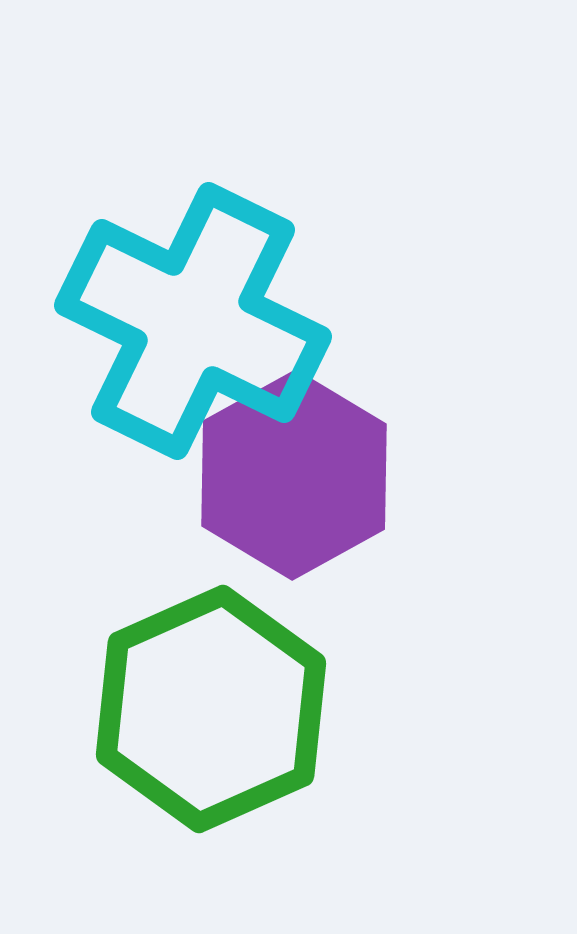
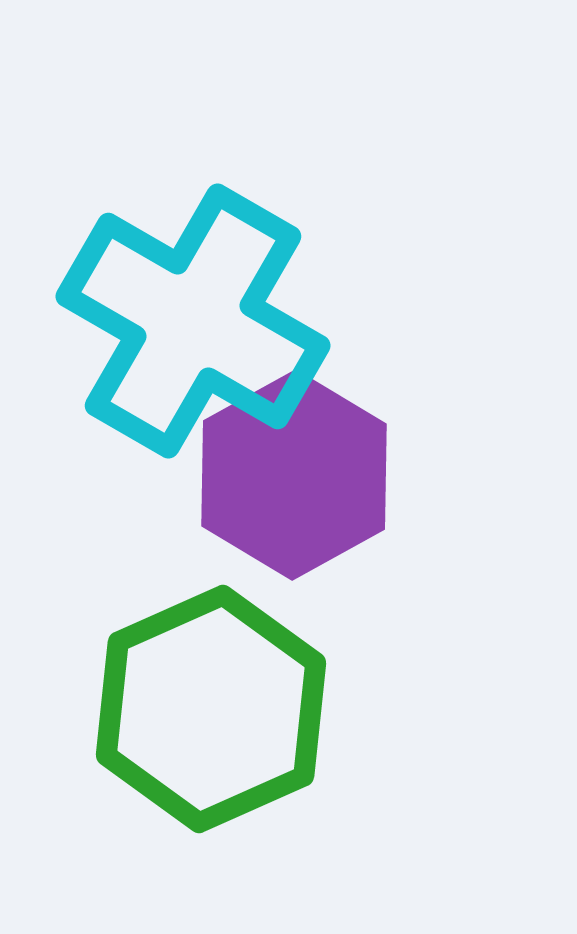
cyan cross: rotated 4 degrees clockwise
